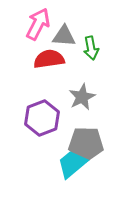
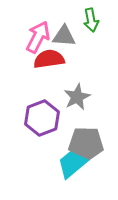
pink arrow: moved 13 px down
green arrow: moved 28 px up
gray star: moved 5 px left
